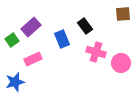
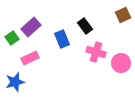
brown square: moved 1 px down; rotated 21 degrees counterclockwise
green square: moved 2 px up
pink rectangle: moved 3 px left, 1 px up
